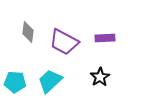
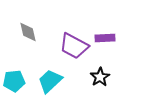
gray diamond: rotated 20 degrees counterclockwise
purple trapezoid: moved 10 px right, 4 px down
cyan pentagon: moved 1 px left, 1 px up; rotated 10 degrees counterclockwise
